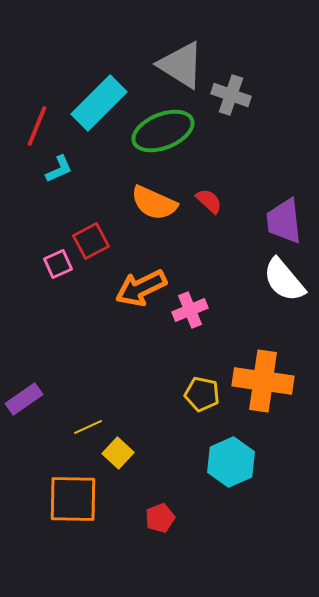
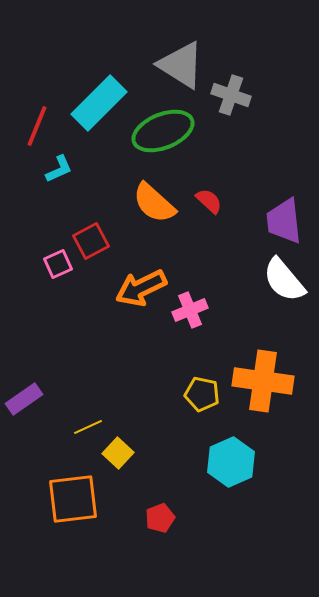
orange semicircle: rotated 18 degrees clockwise
orange square: rotated 8 degrees counterclockwise
